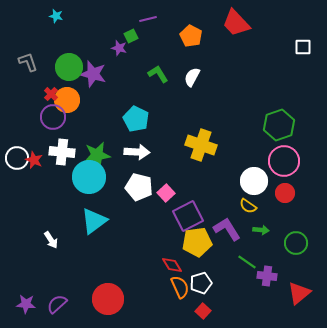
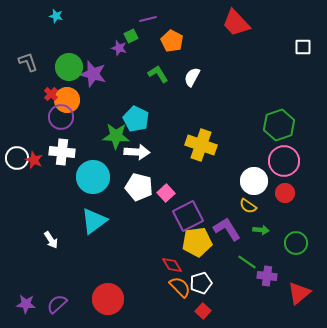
orange pentagon at (191, 36): moved 19 px left, 5 px down
purple circle at (53, 117): moved 8 px right
green star at (97, 155): moved 19 px right, 19 px up; rotated 12 degrees clockwise
cyan circle at (89, 177): moved 4 px right
orange semicircle at (180, 287): rotated 20 degrees counterclockwise
